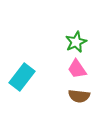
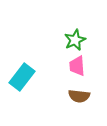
green star: moved 1 px left, 2 px up
pink trapezoid: moved 3 px up; rotated 30 degrees clockwise
